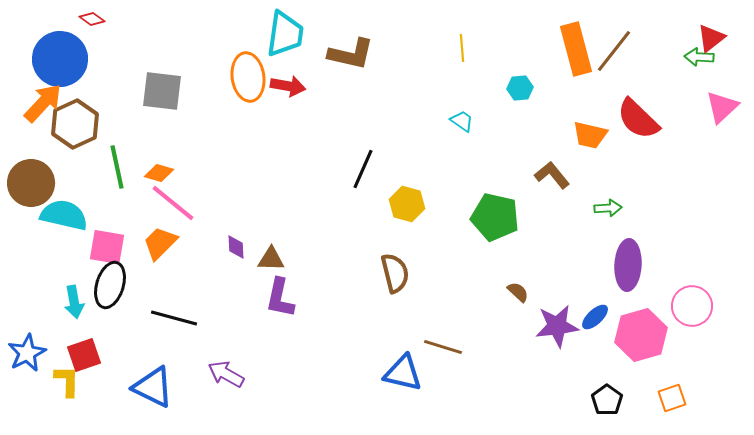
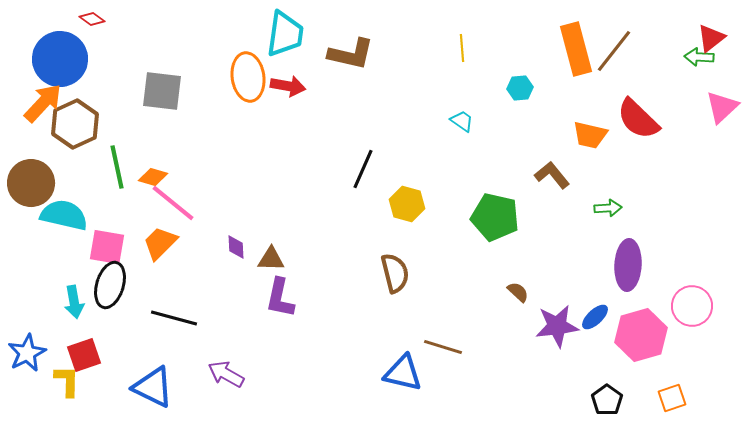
orange diamond at (159, 173): moved 6 px left, 4 px down
